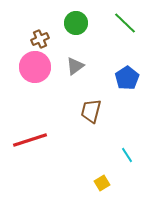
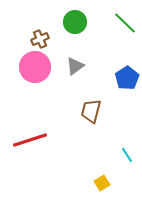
green circle: moved 1 px left, 1 px up
